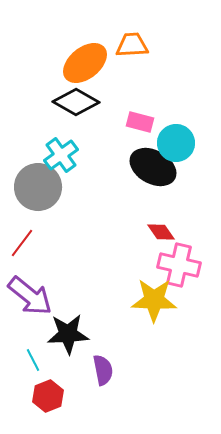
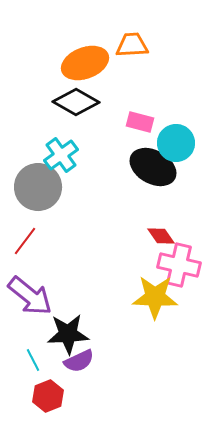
orange ellipse: rotated 18 degrees clockwise
red diamond: moved 4 px down
red line: moved 3 px right, 2 px up
yellow star: moved 1 px right, 3 px up
purple semicircle: moved 24 px left, 9 px up; rotated 76 degrees clockwise
